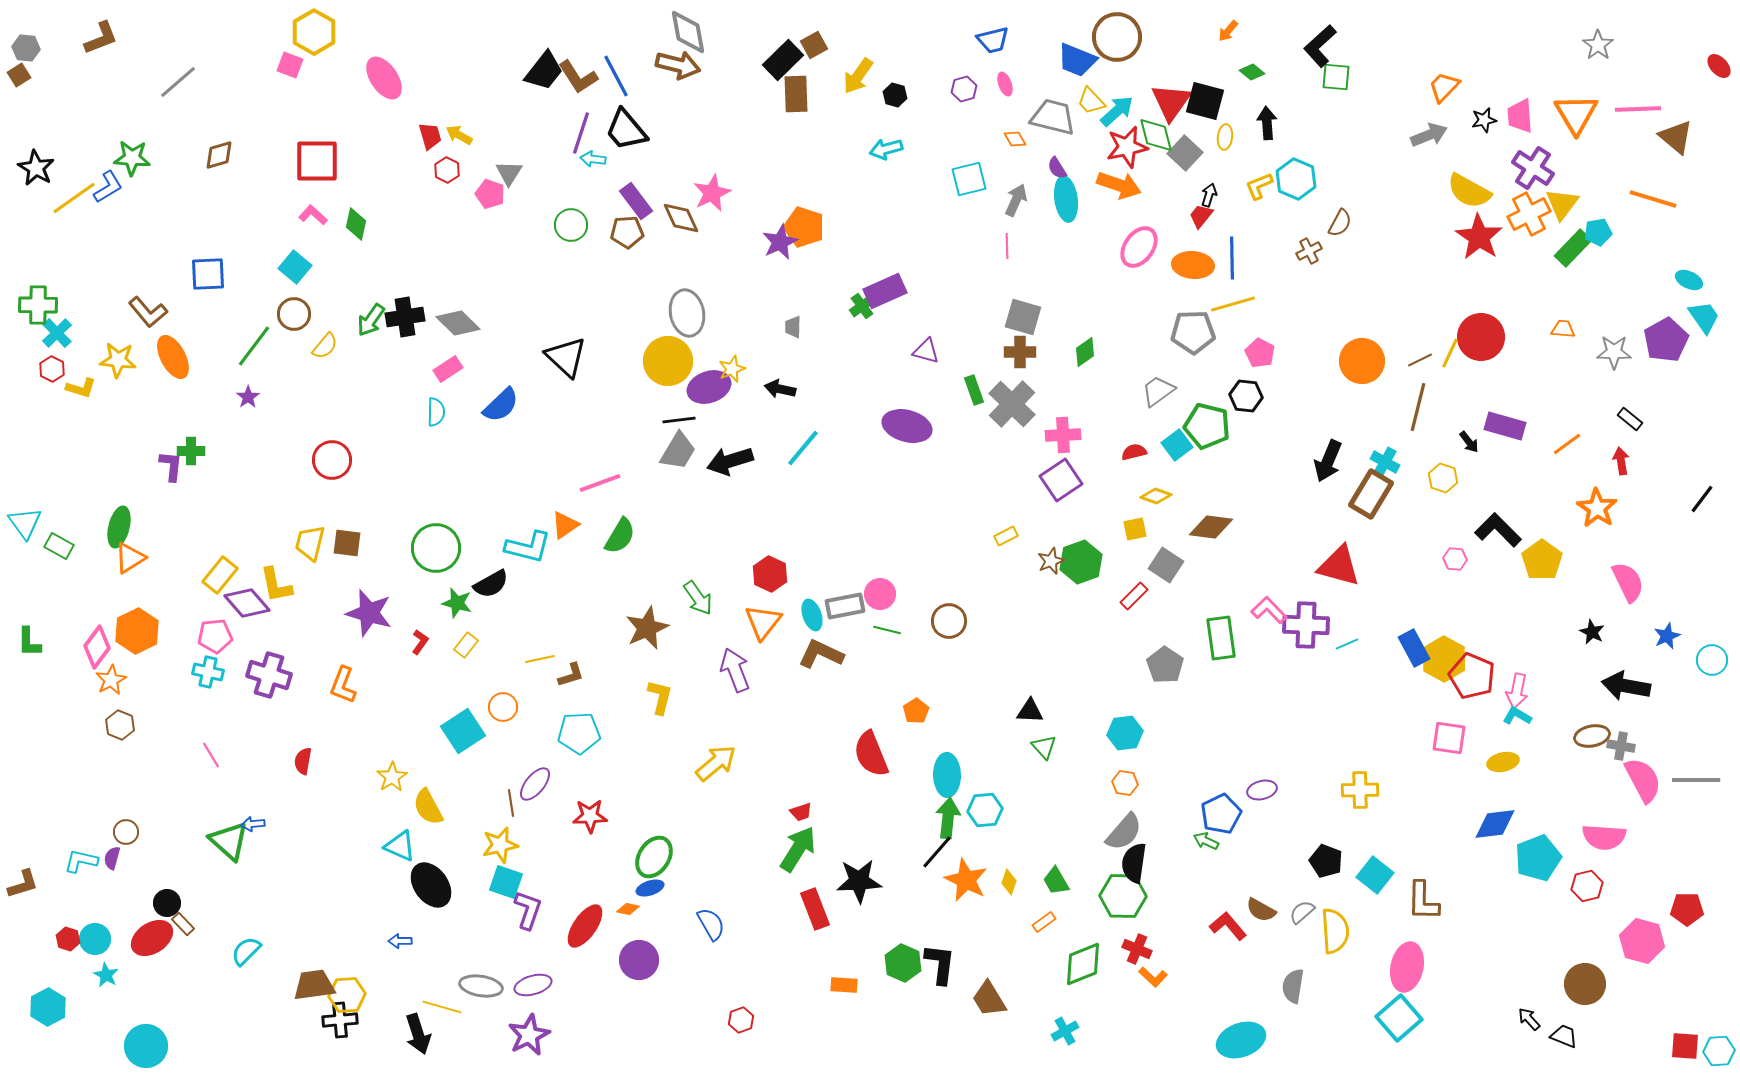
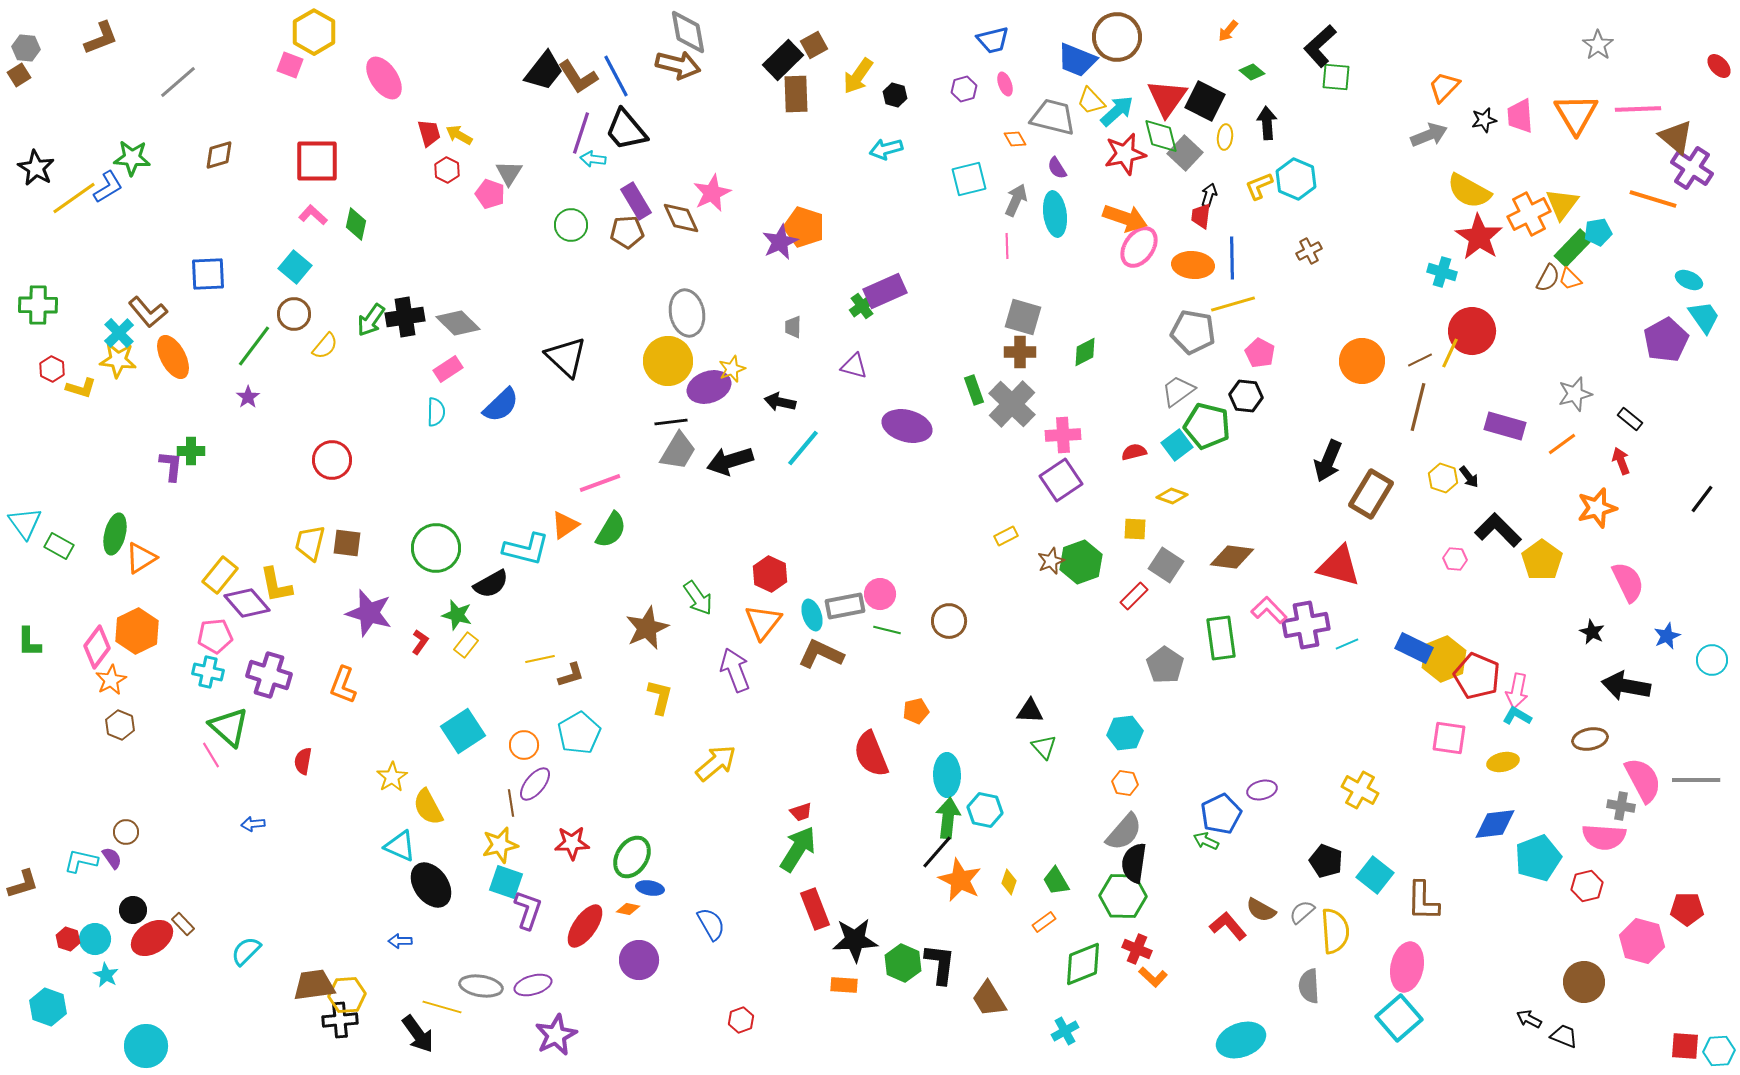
black square at (1205, 101): rotated 12 degrees clockwise
red triangle at (1171, 102): moved 4 px left, 4 px up
green diamond at (1156, 135): moved 5 px right, 1 px down
red trapezoid at (430, 136): moved 1 px left, 3 px up
red star at (1127, 147): moved 2 px left, 7 px down
purple cross at (1533, 168): moved 159 px right
orange arrow at (1119, 185): moved 6 px right, 33 px down
cyan ellipse at (1066, 199): moved 11 px left, 15 px down
purple rectangle at (636, 201): rotated 6 degrees clockwise
red trapezoid at (1201, 216): rotated 32 degrees counterclockwise
brown semicircle at (1340, 223): moved 208 px right, 55 px down
orange trapezoid at (1563, 329): moved 7 px right, 50 px up; rotated 140 degrees counterclockwise
gray pentagon at (1193, 332): rotated 12 degrees clockwise
cyan cross at (57, 333): moved 62 px right
red circle at (1481, 337): moved 9 px left, 6 px up
purple triangle at (926, 351): moved 72 px left, 15 px down
green diamond at (1085, 352): rotated 8 degrees clockwise
gray star at (1614, 352): moved 39 px left, 42 px down; rotated 16 degrees counterclockwise
black arrow at (780, 389): moved 13 px down
gray trapezoid at (1158, 391): moved 20 px right
black line at (679, 420): moved 8 px left, 2 px down
black arrow at (1469, 442): moved 35 px down
orange line at (1567, 444): moved 5 px left
red arrow at (1621, 461): rotated 12 degrees counterclockwise
cyan cross at (1385, 462): moved 57 px right, 190 px up; rotated 12 degrees counterclockwise
yellow diamond at (1156, 496): moved 16 px right
orange star at (1597, 508): rotated 24 degrees clockwise
green ellipse at (119, 527): moved 4 px left, 7 px down
brown diamond at (1211, 527): moved 21 px right, 30 px down
yellow square at (1135, 529): rotated 15 degrees clockwise
green semicircle at (620, 536): moved 9 px left, 6 px up
cyan L-shape at (528, 547): moved 2 px left, 2 px down
orange triangle at (130, 558): moved 11 px right
green star at (457, 603): moved 12 px down
purple cross at (1306, 625): rotated 12 degrees counterclockwise
blue rectangle at (1414, 648): rotated 36 degrees counterclockwise
yellow hexagon at (1444, 659): rotated 9 degrees clockwise
red pentagon at (1472, 676): moved 5 px right
orange circle at (503, 707): moved 21 px right, 38 px down
orange pentagon at (916, 711): rotated 20 degrees clockwise
cyan pentagon at (579, 733): rotated 27 degrees counterclockwise
brown ellipse at (1592, 736): moved 2 px left, 3 px down
gray cross at (1621, 746): moved 60 px down
yellow cross at (1360, 790): rotated 30 degrees clockwise
cyan hexagon at (985, 810): rotated 16 degrees clockwise
red star at (590, 816): moved 18 px left, 27 px down
green triangle at (229, 841): moved 114 px up
green ellipse at (654, 857): moved 22 px left
purple semicircle at (112, 858): rotated 130 degrees clockwise
orange star at (966, 880): moved 6 px left
black star at (859, 881): moved 4 px left, 59 px down
blue ellipse at (650, 888): rotated 28 degrees clockwise
black circle at (167, 903): moved 34 px left, 7 px down
brown circle at (1585, 984): moved 1 px left, 2 px up
gray semicircle at (1293, 986): moved 16 px right; rotated 12 degrees counterclockwise
cyan hexagon at (48, 1007): rotated 12 degrees counterclockwise
black arrow at (1529, 1019): rotated 20 degrees counterclockwise
black arrow at (418, 1034): rotated 18 degrees counterclockwise
purple star at (529, 1035): moved 27 px right
